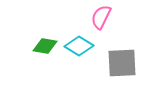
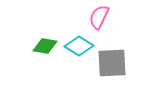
pink semicircle: moved 2 px left
gray square: moved 10 px left
